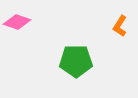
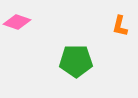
orange L-shape: rotated 20 degrees counterclockwise
